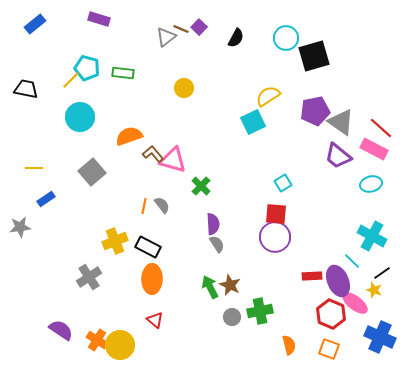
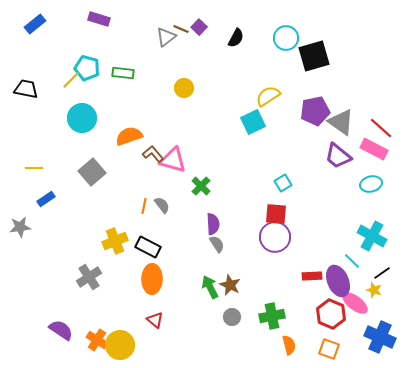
cyan circle at (80, 117): moved 2 px right, 1 px down
green cross at (260, 311): moved 12 px right, 5 px down
